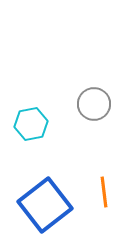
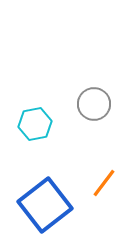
cyan hexagon: moved 4 px right
orange line: moved 9 px up; rotated 44 degrees clockwise
